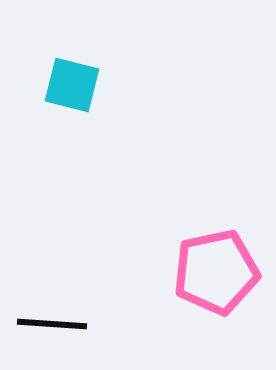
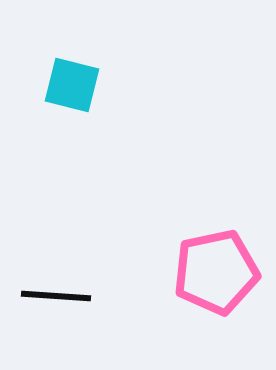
black line: moved 4 px right, 28 px up
